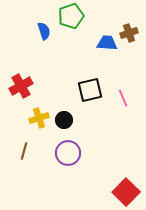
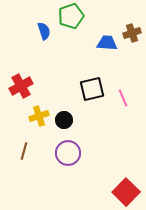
brown cross: moved 3 px right
black square: moved 2 px right, 1 px up
yellow cross: moved 2 px up
